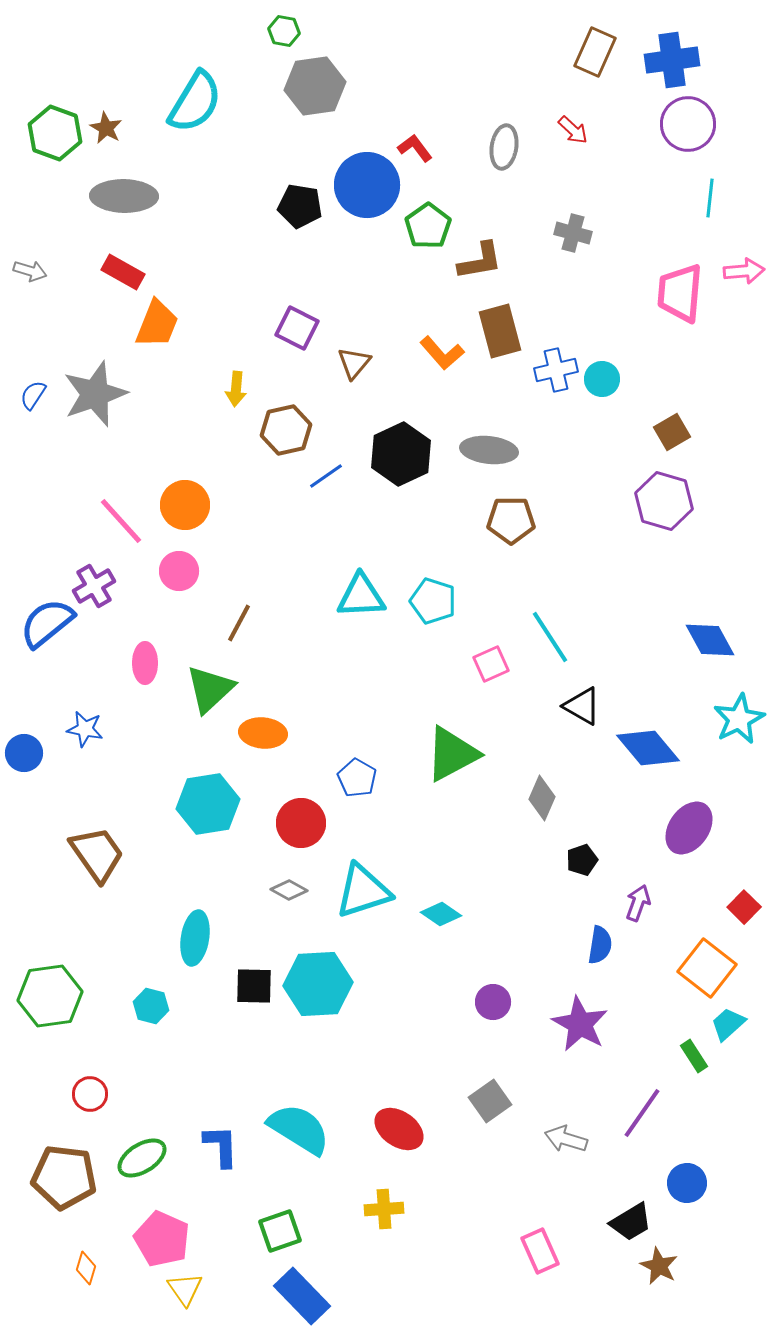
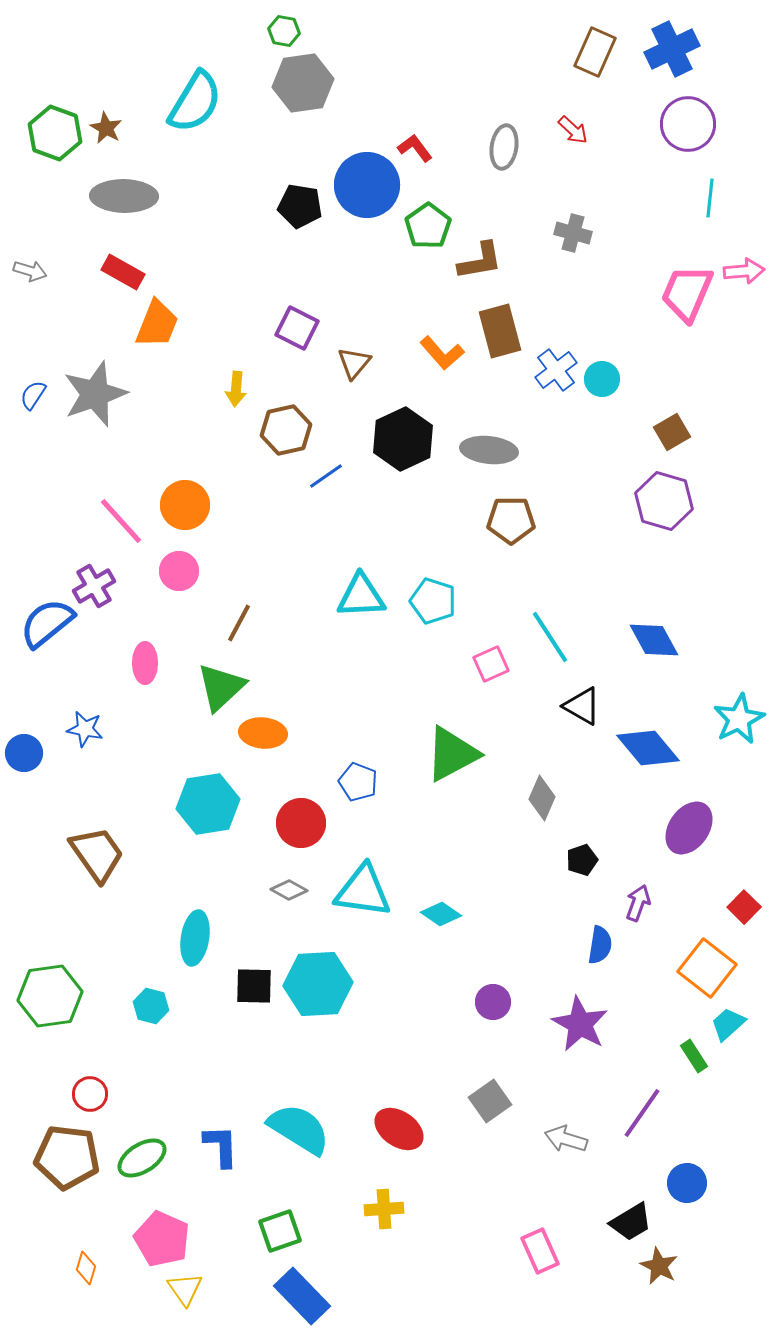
blue cross at (672, 60): moved 11 px up; rotated 18 degrees counterclockwise
gray hexagon at (315, 86): moved 12 px left, 3 px up
pink trapezoid at (680, 293): moved 7 px right; rotated 18 degrees clockwise
blue cross at (556, 370): rotated 24 degrees counterclockwise
black hexagon at (401, 454): moved 2 px right, 15 px up
blue diamond at (710, 640): moved 56 px left
green triangle at (210, 689): moved 11 px right, 2 px up
blue pentagon at (357, 778): moved 1 px right, 4 px down; rotated 9 degrees counterclockwise
cyan triangle at (363, 891): rotated 26 degrees clockwise
brown pentagon at (64, 1177): moved 3 px right, 20 px up
